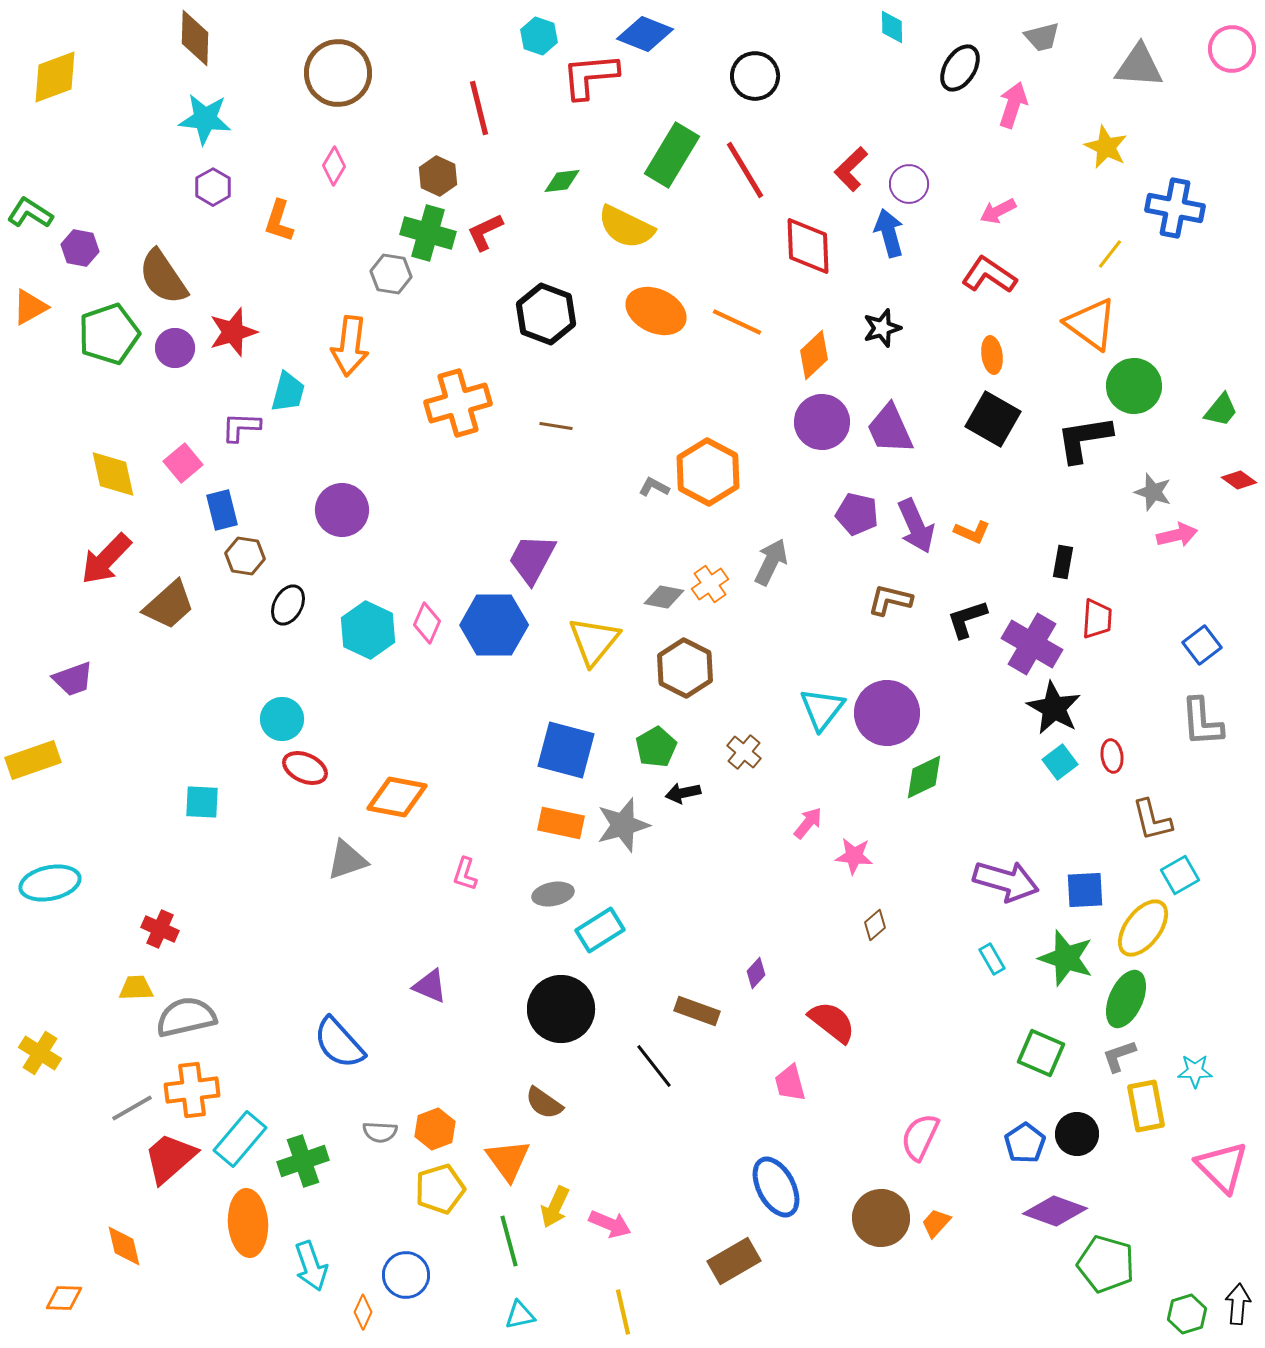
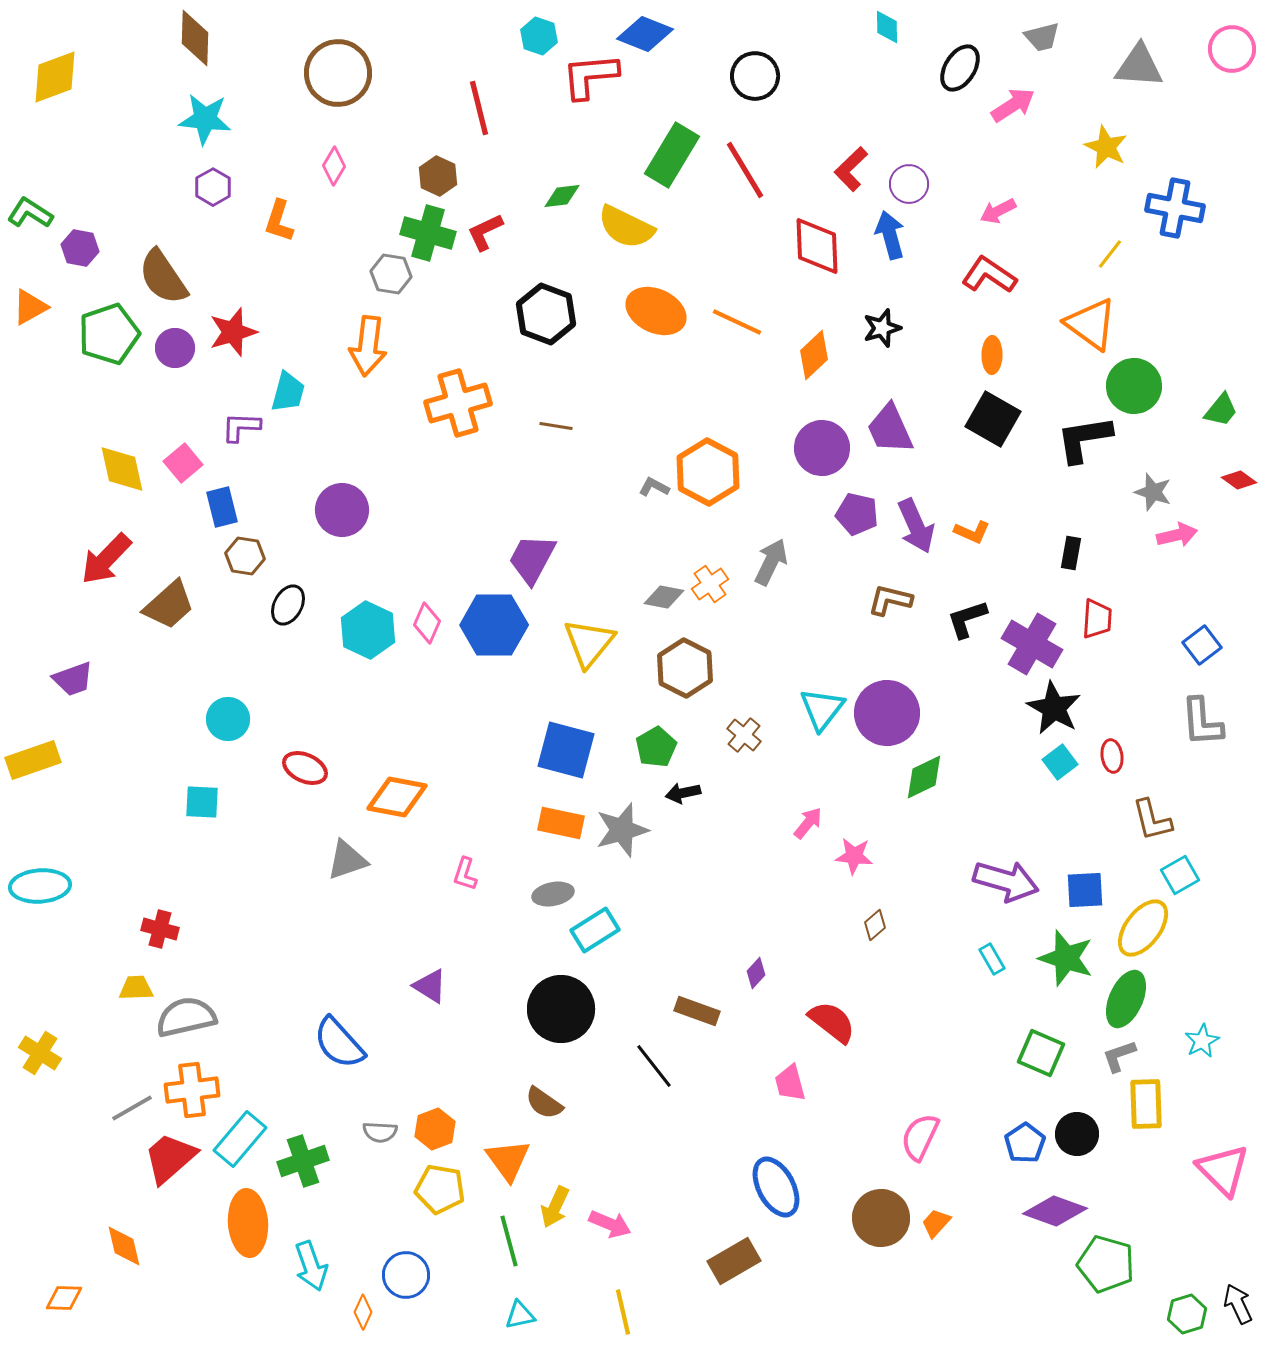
cyan diamond at (892, 27): moved 5 px left
pink arrow at (1013, 105): rotated 39 degrees clockwise
green diamond at (562, 181): moved 15 px down
blue arrow at (889, 233): moved 1 px right, 2 px down
red diamond at (808, 246): moved 9 px right
orange arrow at (350, 346): moved 18 px right
orange ellipse at (992, 355): rotated 9 degrees clockwise
purple circle at (822, 422): moved 26 px down
yellow diamond at (113, 474): moved 9 px right, 5 px up
blue rectangle at (222, 510): moved 3 px up
black rectangle at (1063, 562): moved 8 px right, 9 px up
yellow triangle at (594, 641): moved 5 px left, 2 px down
cyan circle at (282, 719): moved 54 px left
brown cross at (744, 752): moved 17 px up
gray star at (623, 825): moved 1 px left, 5 px down
cyan ellipse at (50, 883): moved 10 px left, 3 px down; rotated 8 degrees clockwise
red cross at (160, 929): rotated 9 degrees counterclockwise
cyan rectangle at (600, 930): moved 5 px left
purple triangle at (430, 986): rotated 9 degrees clockwise
cyan star at (1195, 1071): moved 7 px right, 30 px up; rotated 28 degrees counterclockwise
yellow rectangle at (1146, 1106): moved 2 px up; rotated 9 degrees clockwise
pink triangle at (1222, 1167): moved 1 px right, 3 px down
yellow pentagon at (440, 1189): rotated 27 degrees clockwise
black arrow at (1238, 1304): rotated 30 degrees counterclockwise
